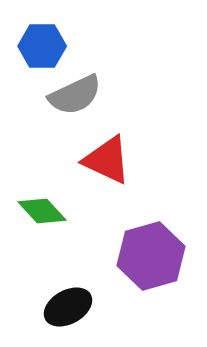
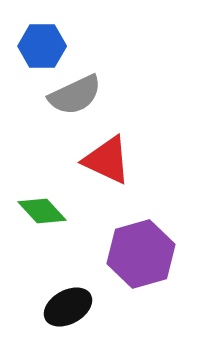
purple hexagon: moved 10 px left, 2 px up
